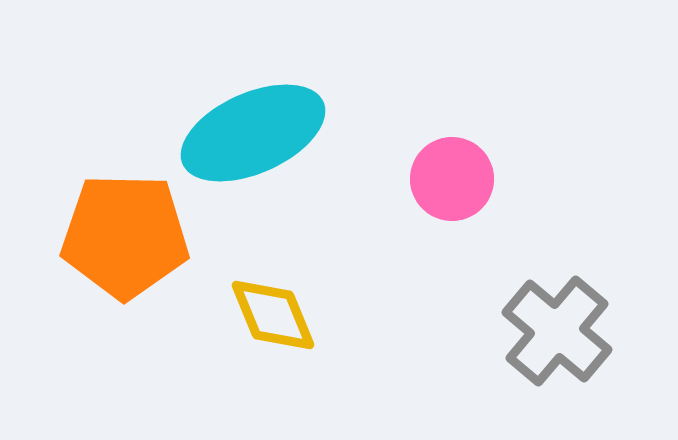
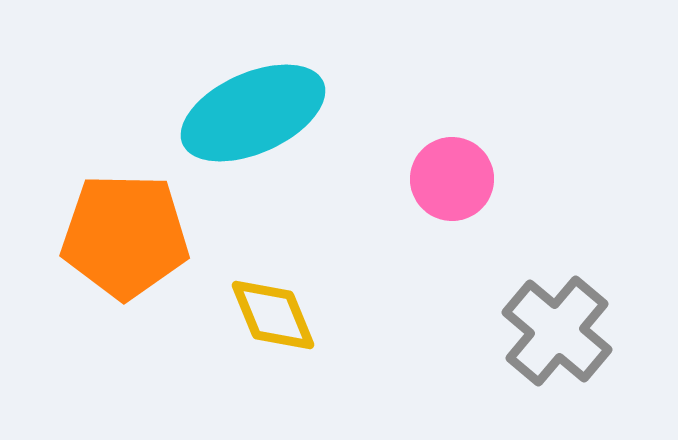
cyan ellipse: moved 20 px up
